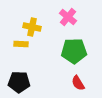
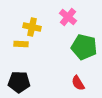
green pentagon: moved 10 px right, 4 px up; rotated 15 degrees clockwise
